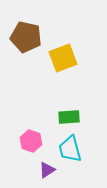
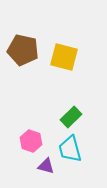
brown pentagon: moved 3 px left, 13 px down
yellow square: moved 1 px right, 1 px up; rotated 36 degrees clockwise
green rectangle: moved 2 px right; rotated 40 degrees counterclockwise
purple triangle: moved 1 px left, 4 px up; rotated 48 degrees clockwise
